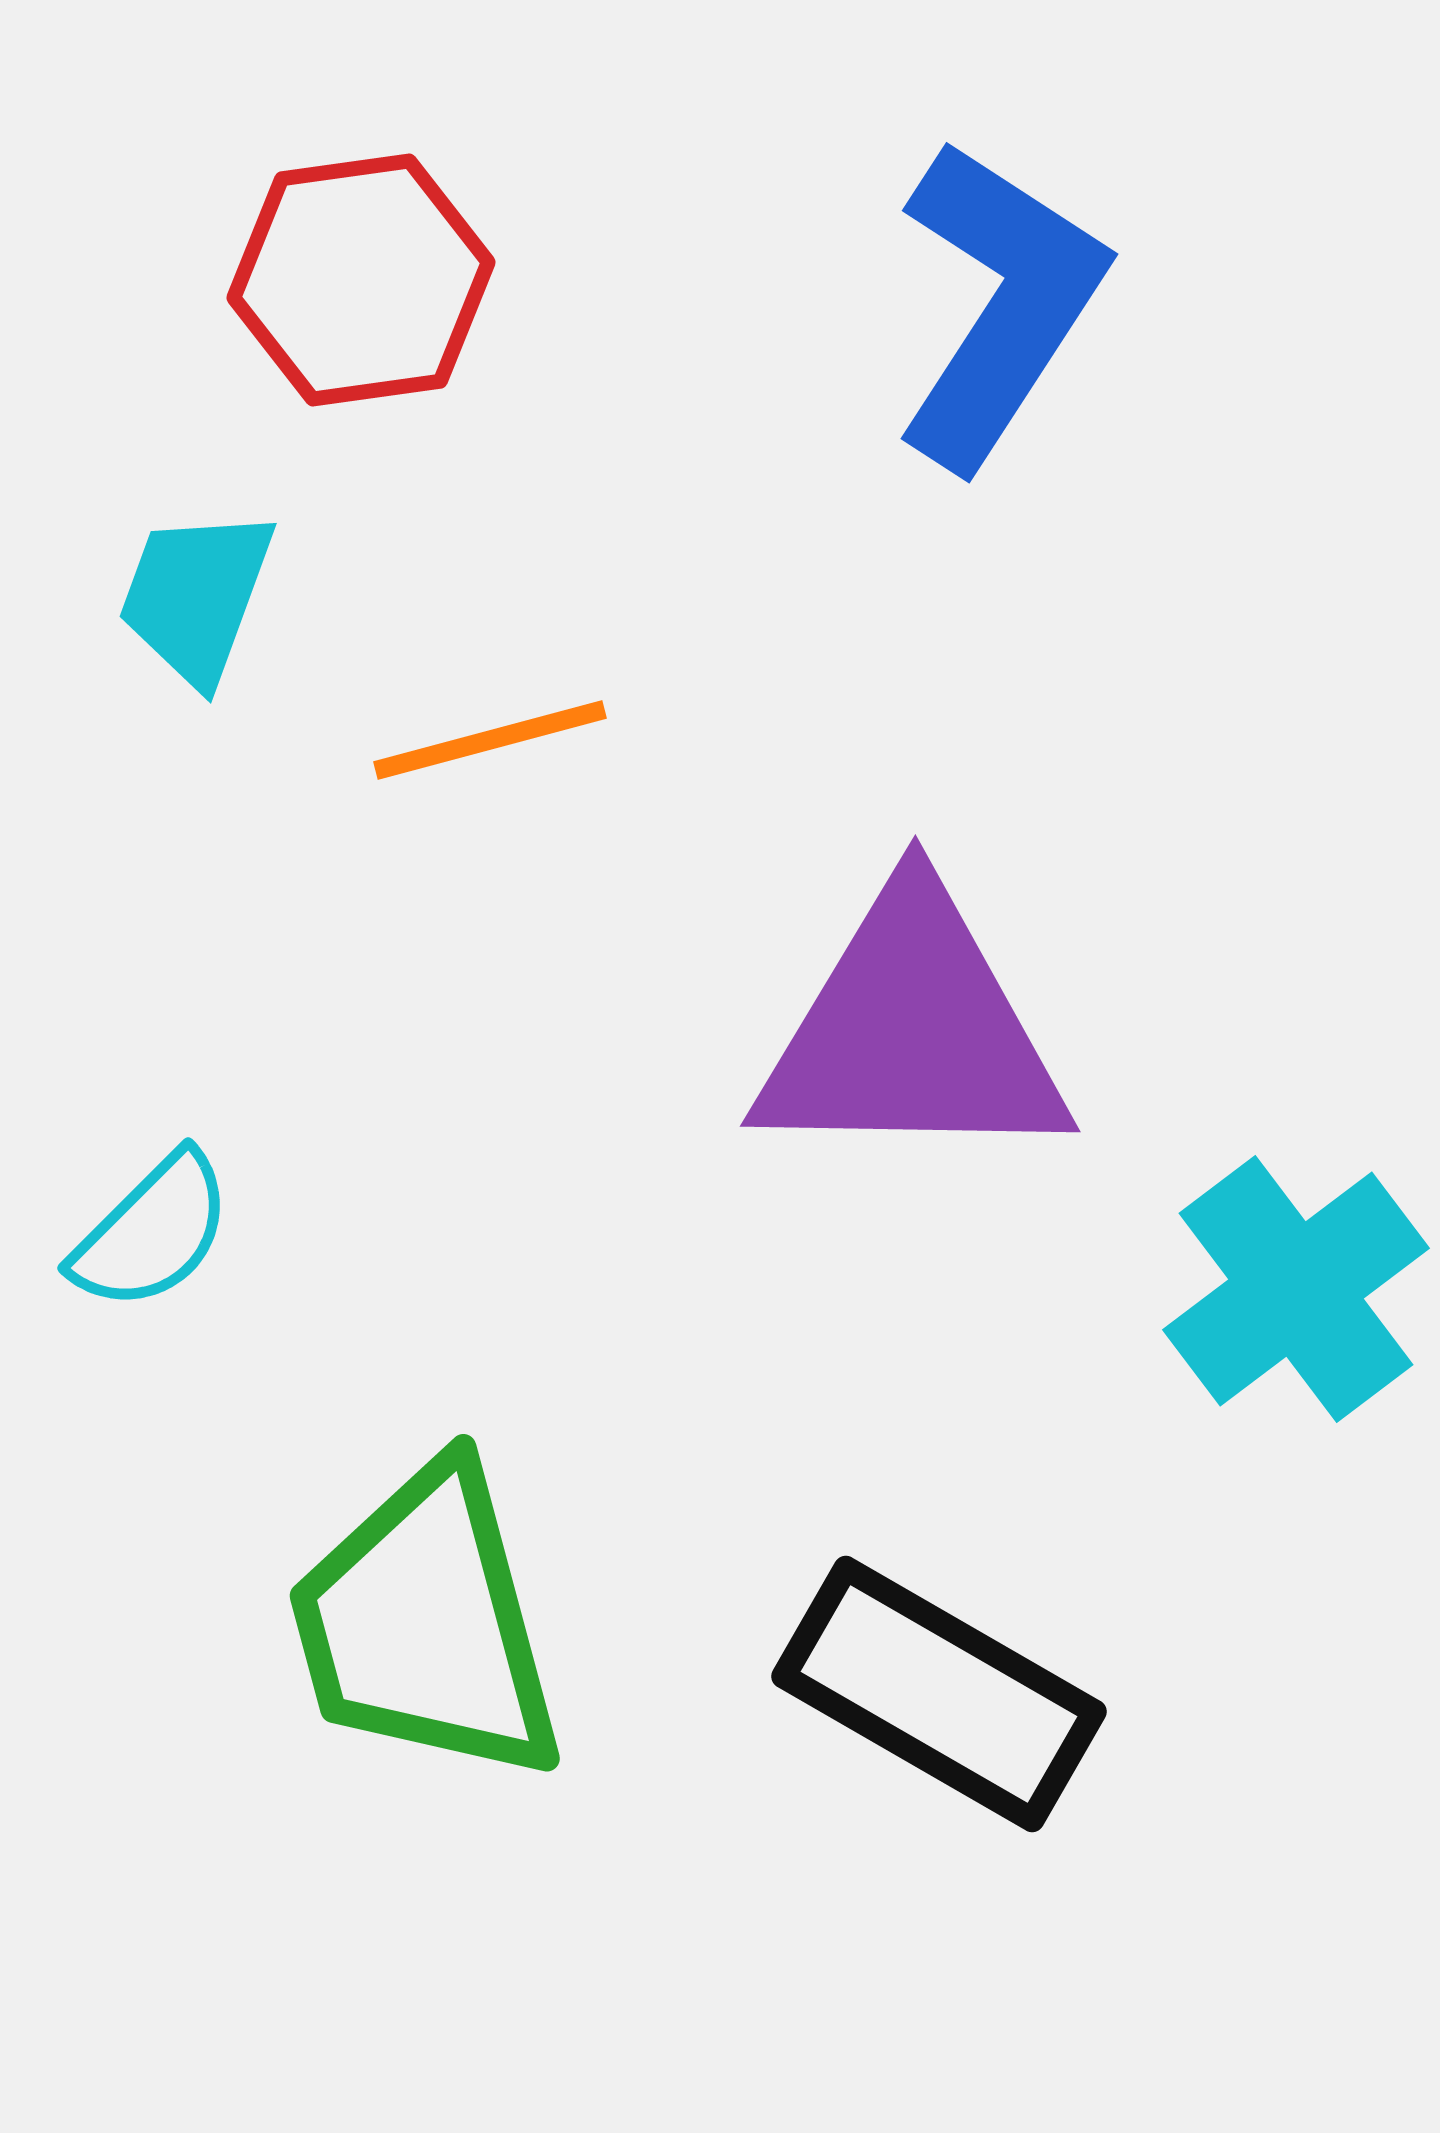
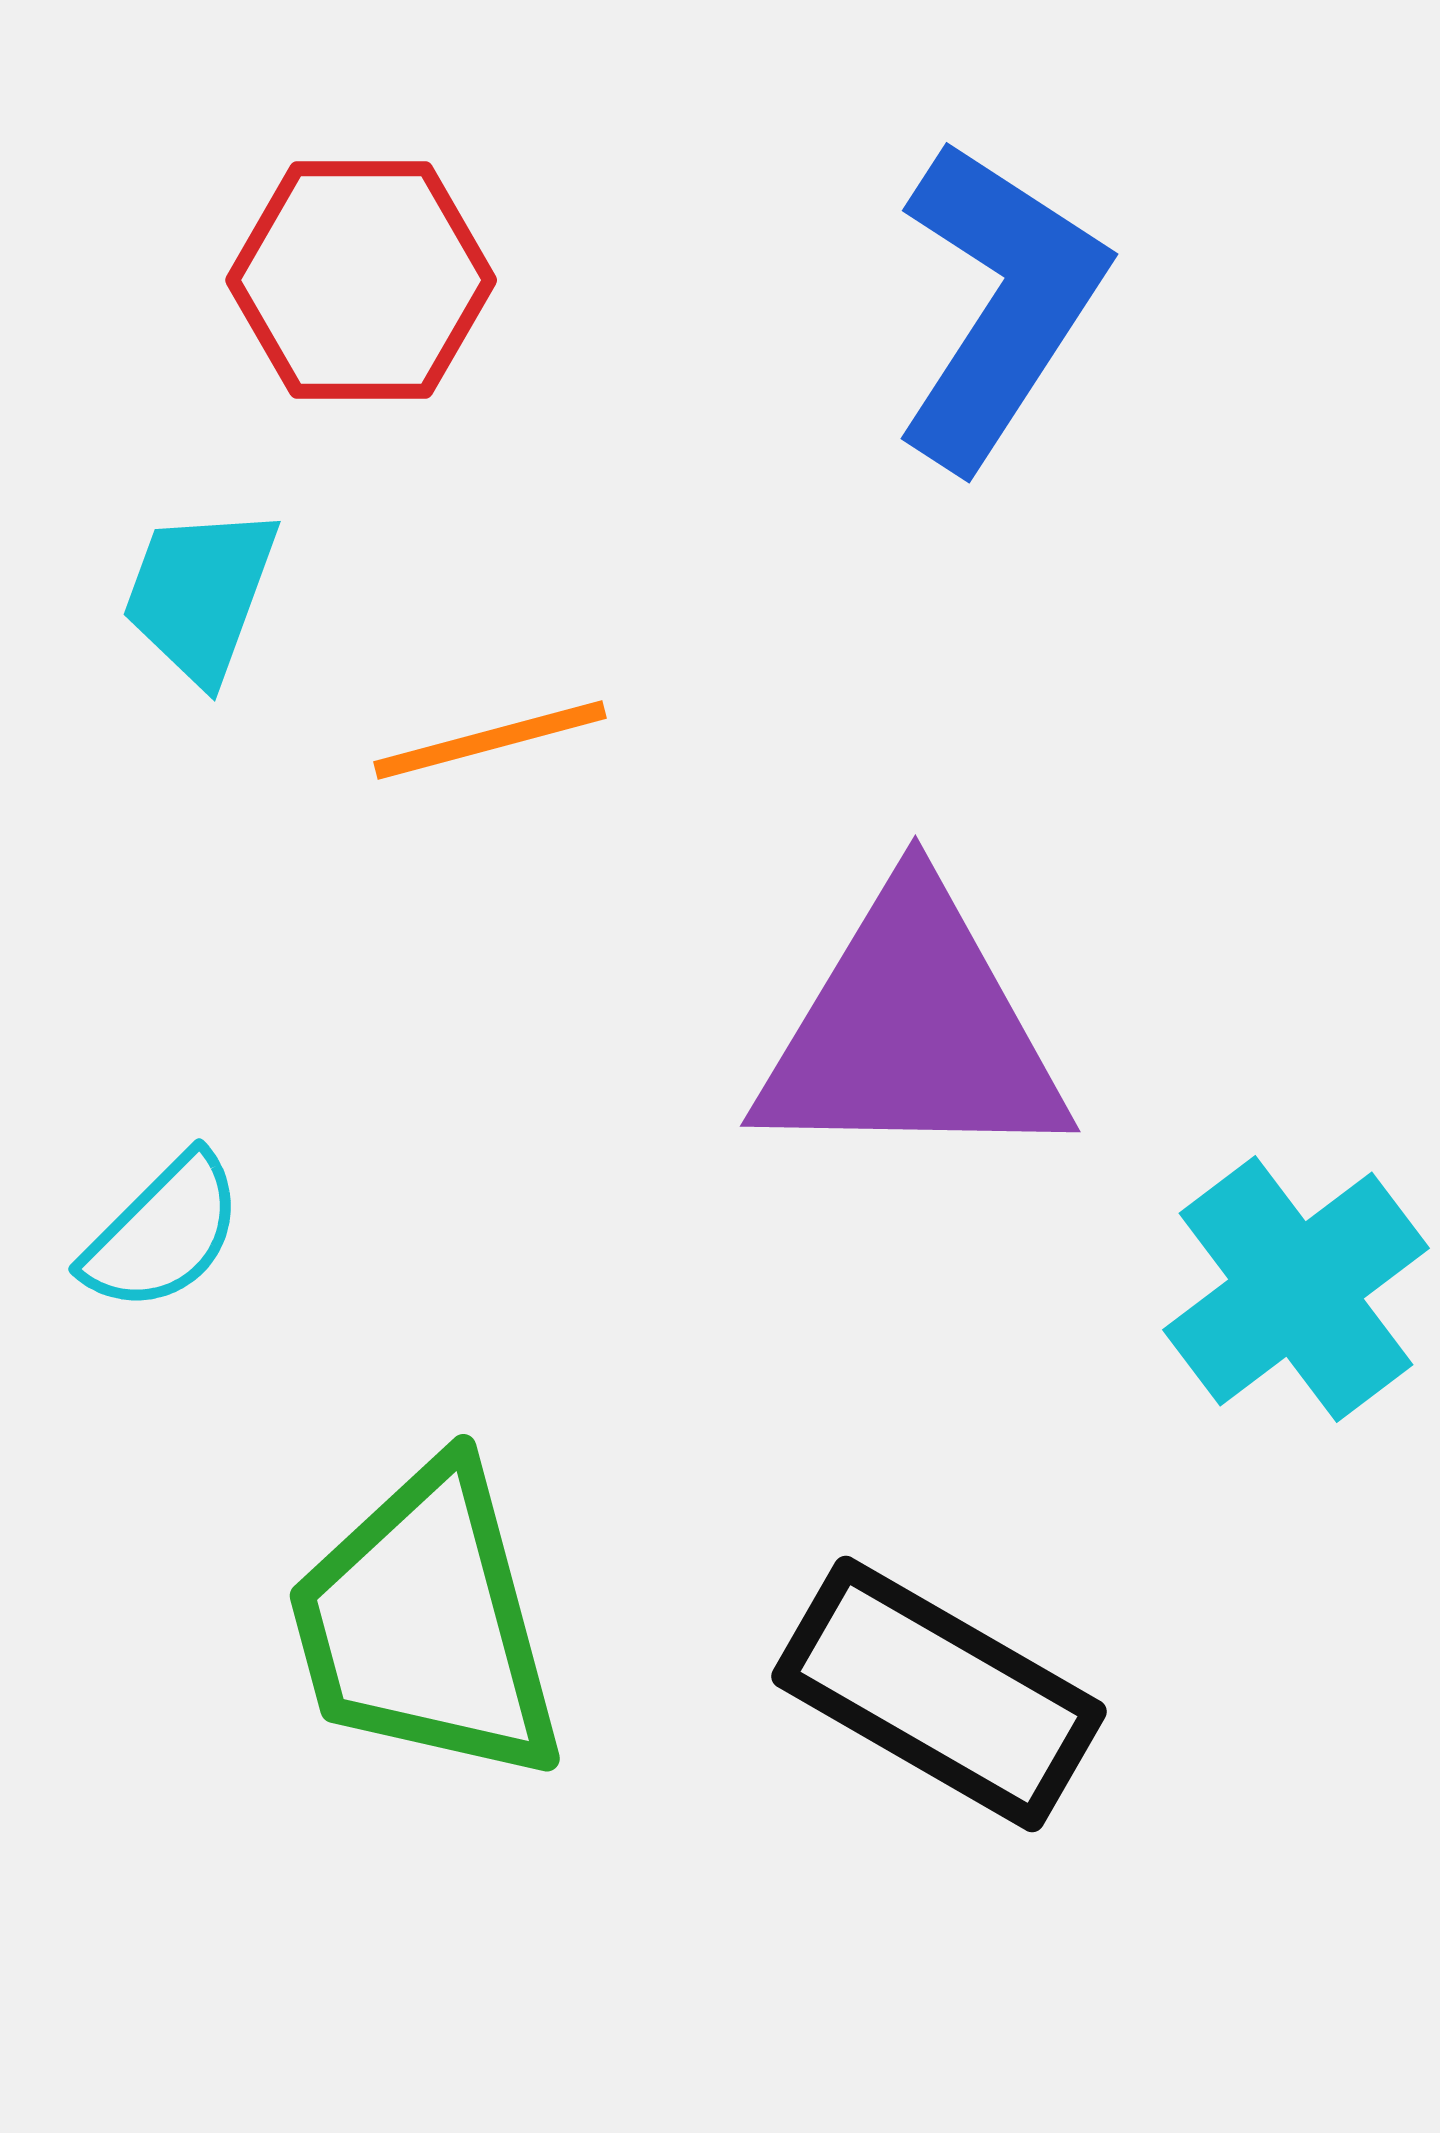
red hexagon: rotated 8 degrees clockwise
cyan trapezoid: moved 4 px right, 2 px up
cyan semicircle: moved 11 px right, 1 px down
